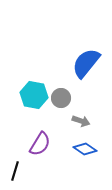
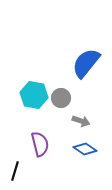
purple semicircle: rotated 45 degrees counterclockwise
